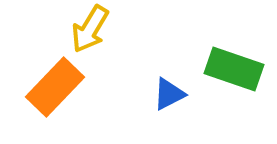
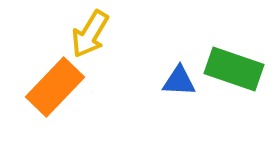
yellow arrow: moved 5 px down
blue triangle: moved 10 px right, 13 px up; rotated 30 degrees clockwise
